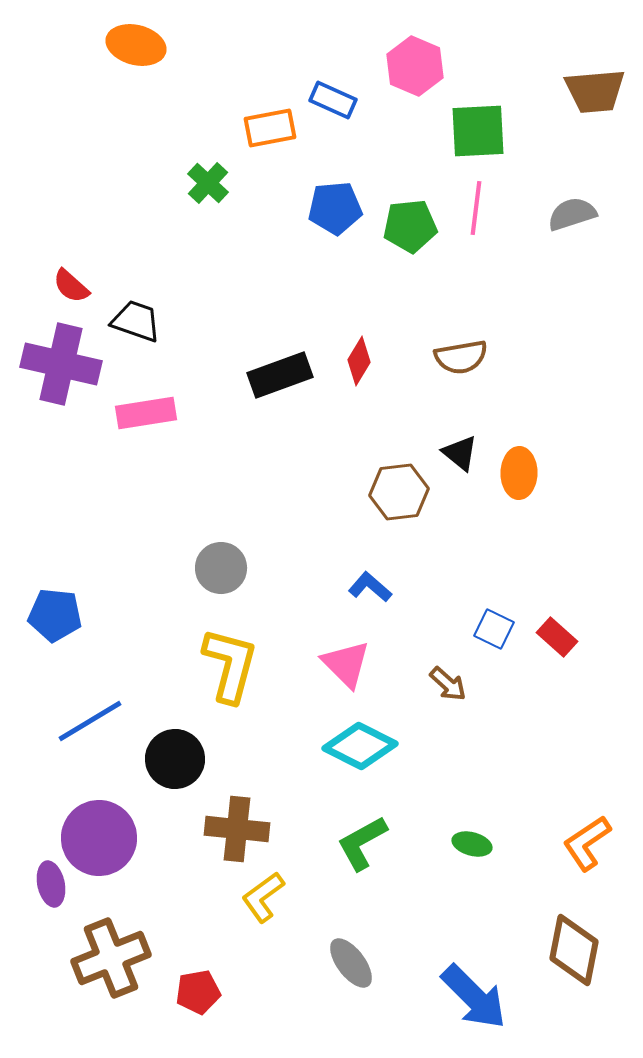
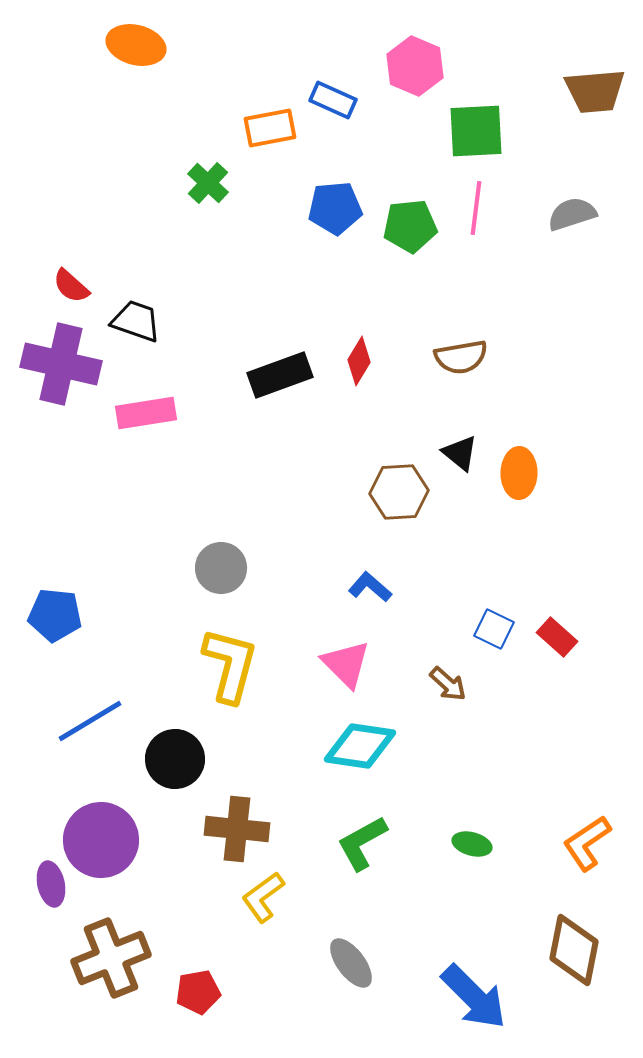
green square at (478, 131): moved 2 px left
brown hexagon at (399, 492): rotated 4 degrees clockwise
cyan diamond at (360, 746): rotated 18 degrees counterclockwise
purple circle at (99, 838): moved 2 px right, 2 px down
